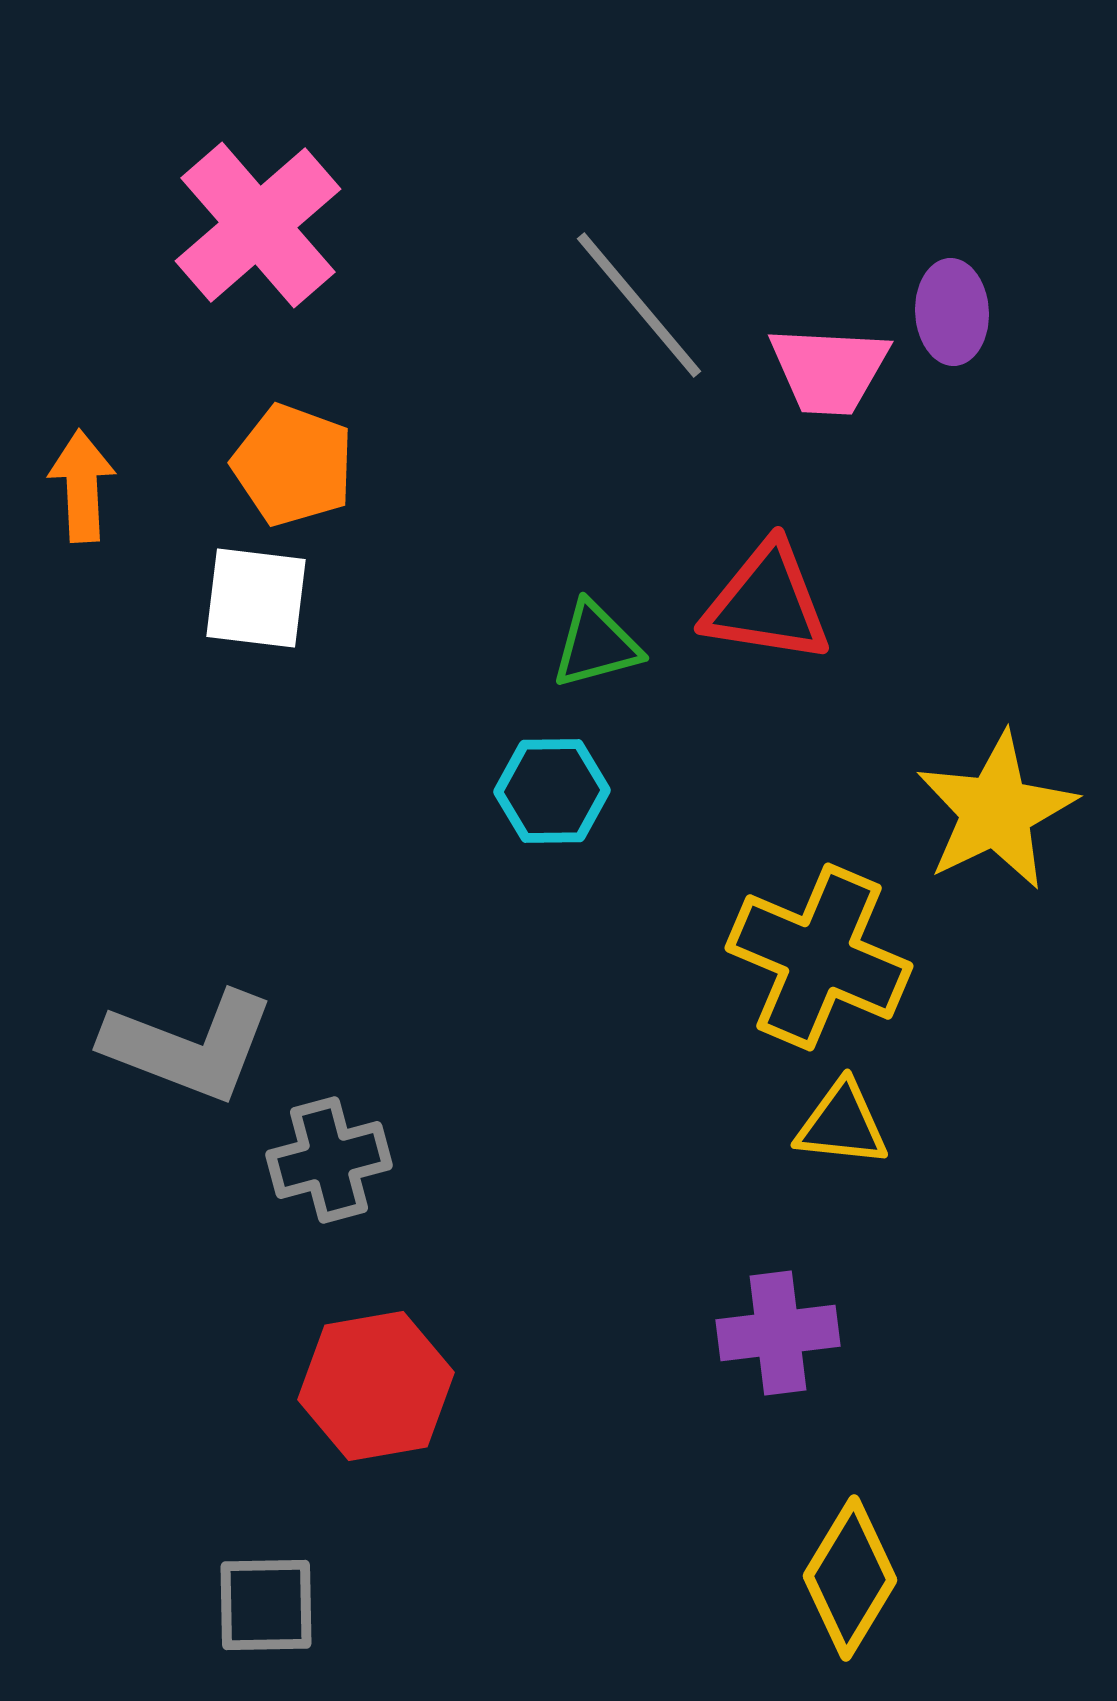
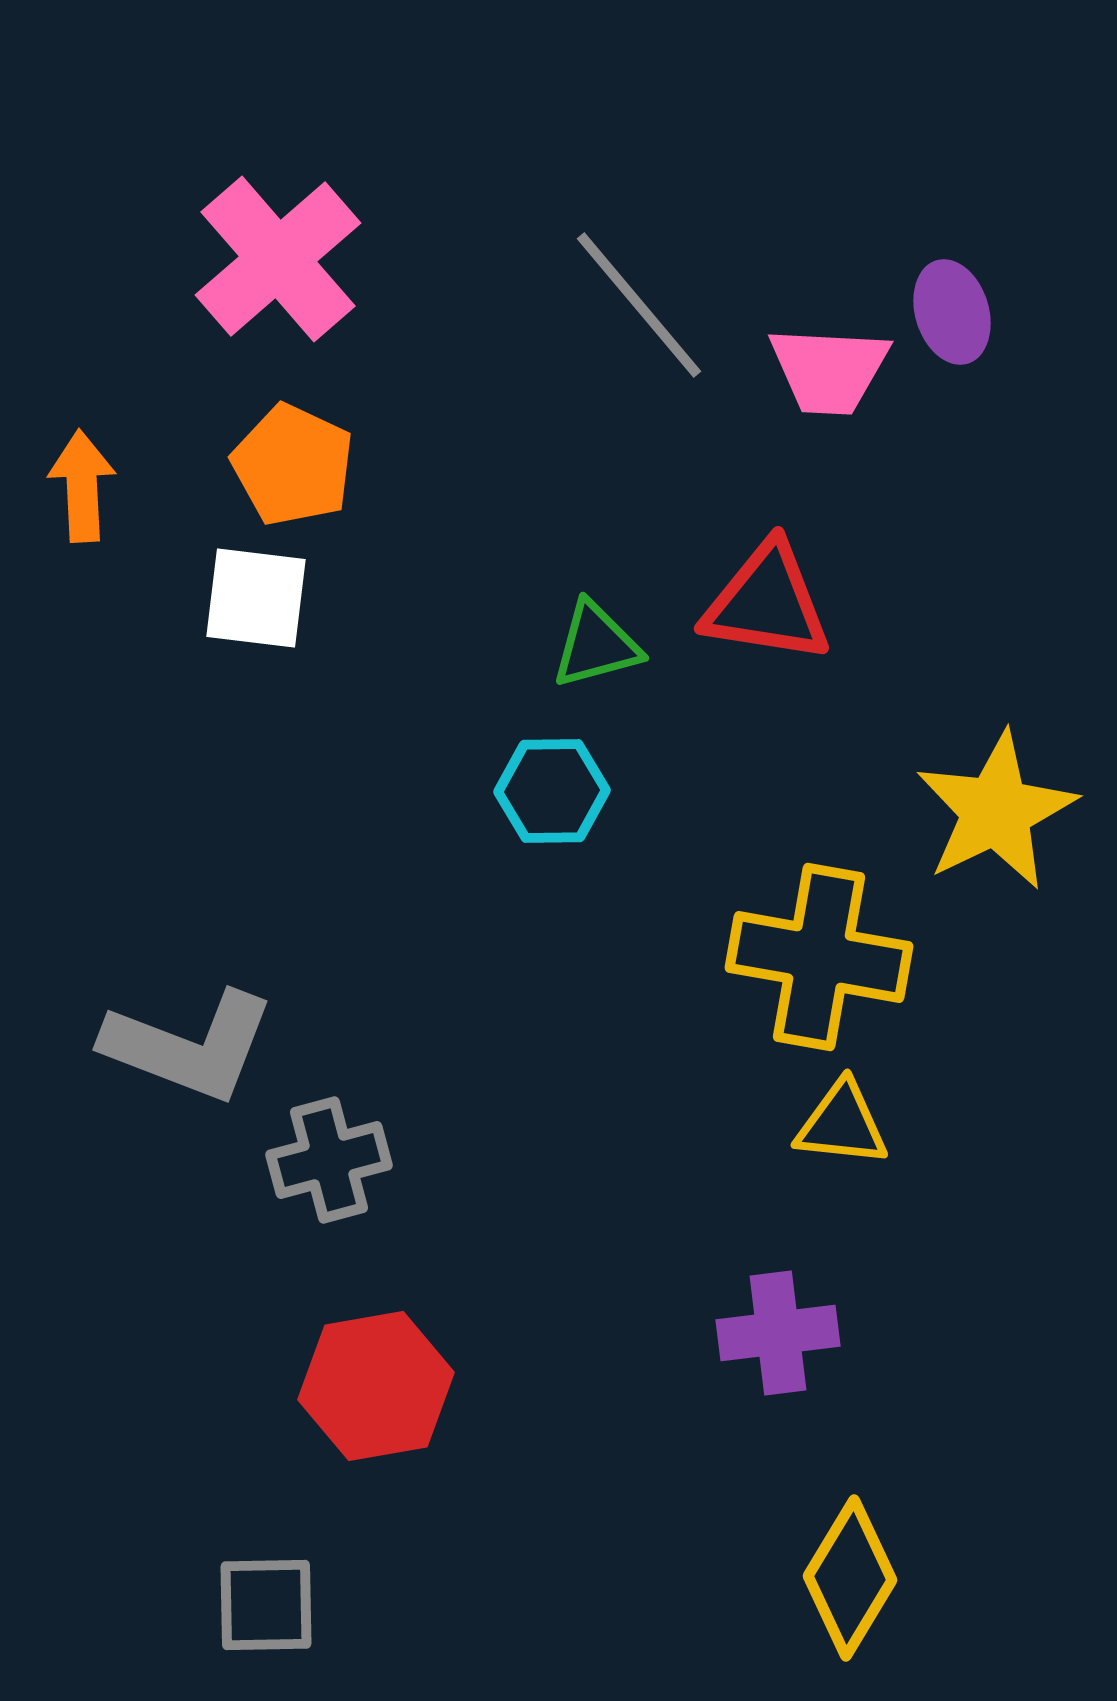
pink cross: moved 20 px right, 34 px down
purple ellipse: rotated 14 degrees counterclockwise
orange pentagon: rotated 5 degrees clockwise
yellow cross: rotated 13 degrees counterclockwise
